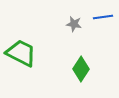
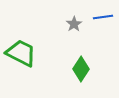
gray star: rotated 28 degrees clockwise
